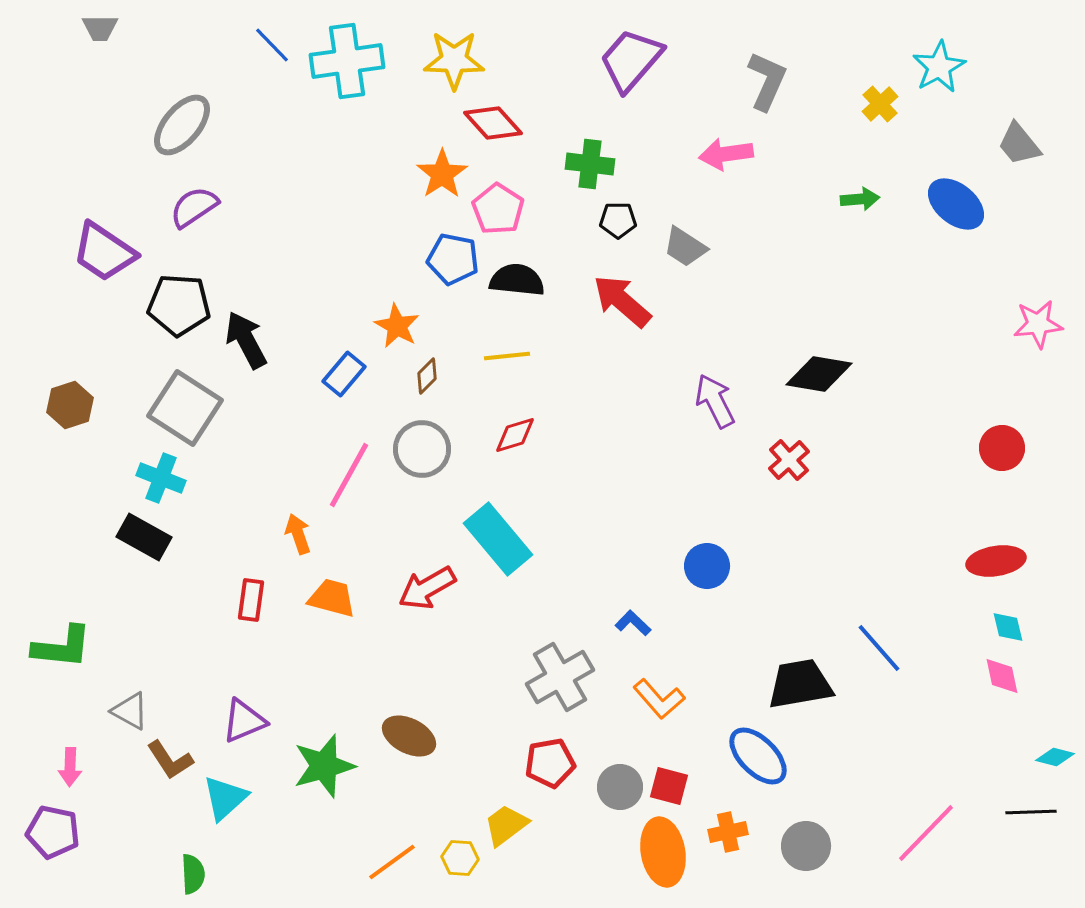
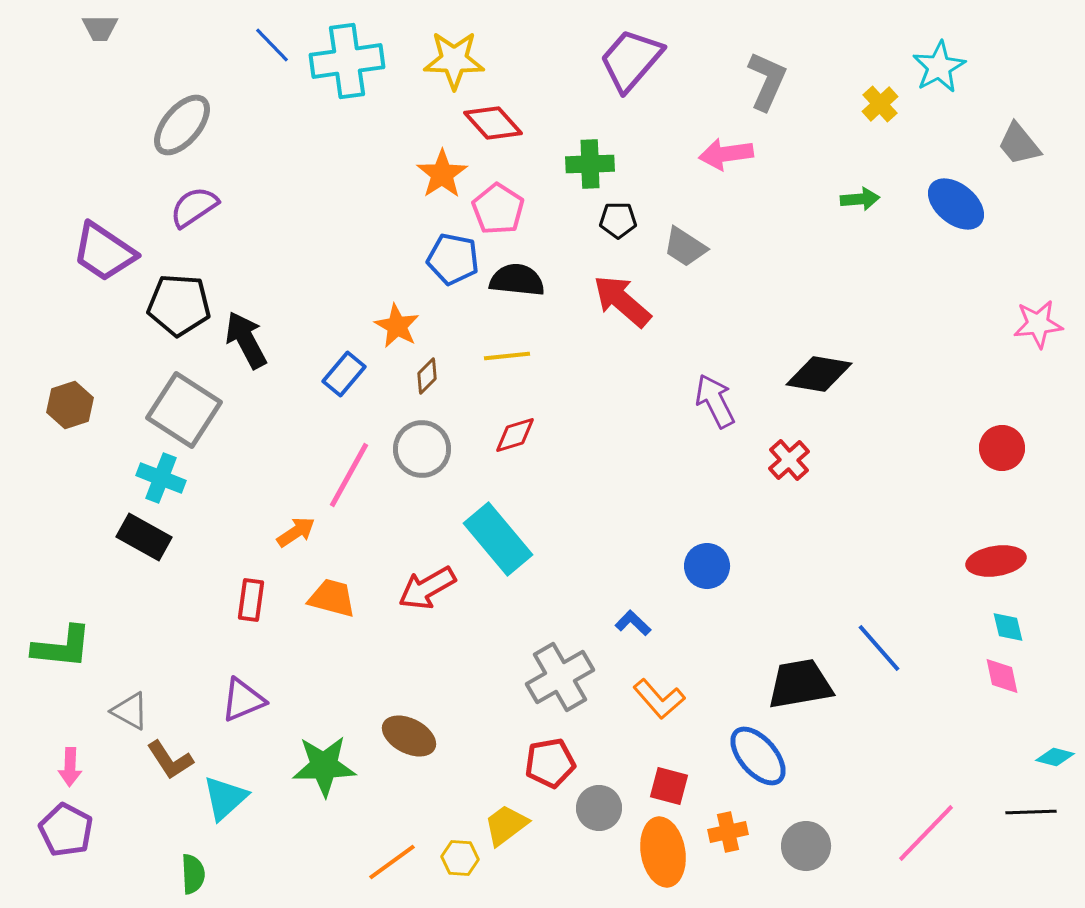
green cross at (590, 164): rotated 9 degrees counterclockwise
gray square at (185, 408): moved 1 px left, 2 px down
orange arrow at (298, 534): moved 2 px left, 2 px up; rotated 75 degrees clockwise
purple triangle at (244, 721): moved 1 px left, 21 px up
blue ellipse at (758, 756): rotated 4 degrees clockwise
green star at (324, 766): rotated 14 degrees clockwise
gray circle at (620, 787): moved 21 px left, 21 px down
purple pentagon at (53, 832): moved 13 px right, 2 px up; rotated 16 degrees clockwise
